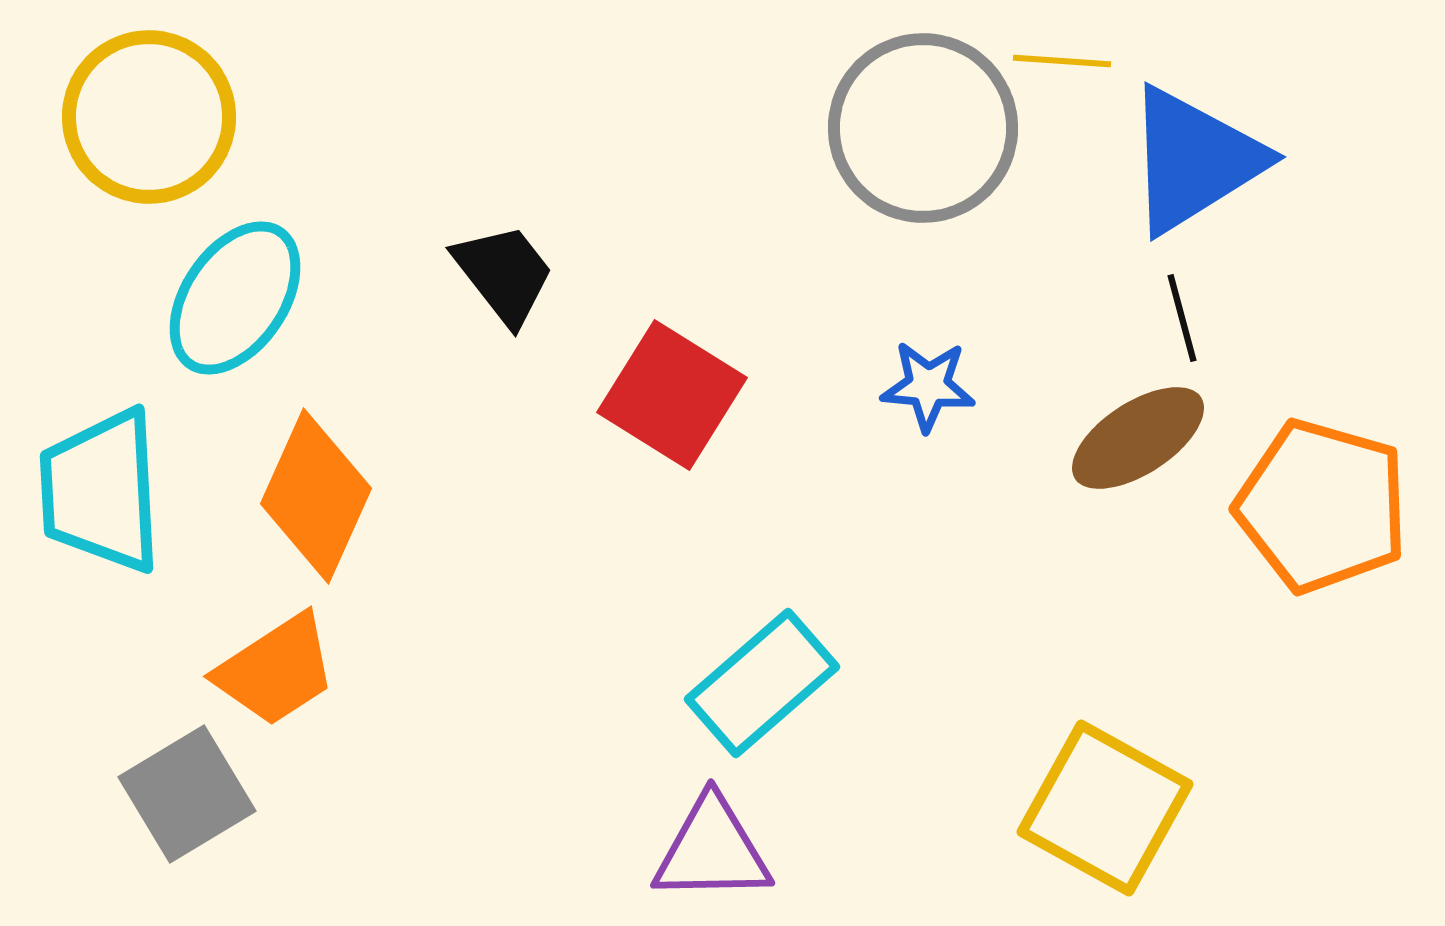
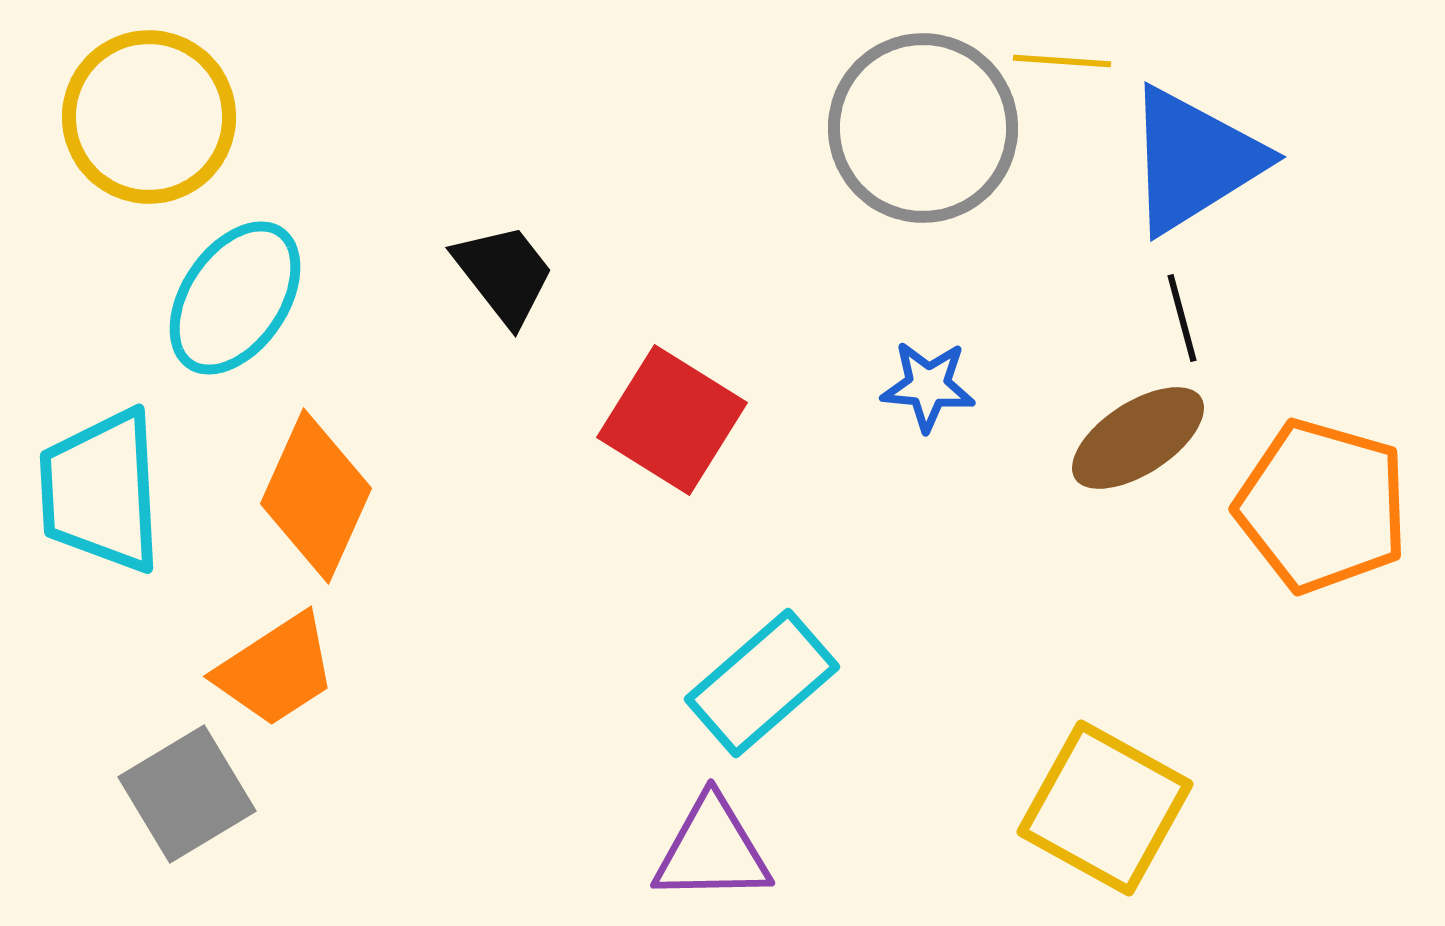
red square: moved 25 px down
